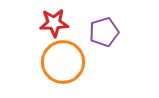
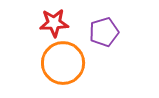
orange circle: moved 1 px down
